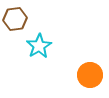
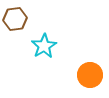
cyan star: moved 5 px right
